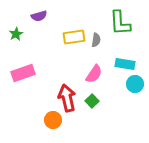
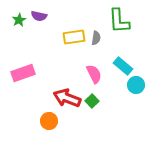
purple semicircle: rotated 28 degrees clockwise
green L-shape: moved 1 px left, 2 px up
green star: moved 3 px right, 14 px up
gray semicircle: moved 2 px up
cyan rectangle: moved 2 px left, 2 px down; rotated 30 degrees clockwise
pink semicircle: rotated 60 degrees counterclockwise
cyan circle: moved 1 px right, 1 px down
red arrow: rotated 56 degrees counterclockwise
orange circle: moved 4 px left, 1 px down
